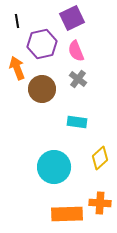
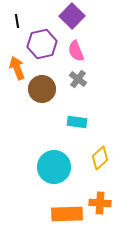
purple square: moved 2 px up; rotated 20 degrees counterclockwise
